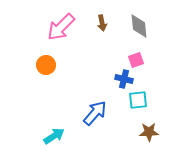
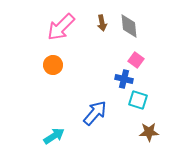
gray diamond: moved 10 px left
pink square: rotated 35 degrees counterclockwise
orange circle: moved 7 px right
cyan square: rotated 24 degrees clockwise
